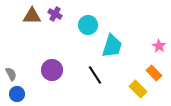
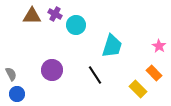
cyan circle: moved 12 px left
